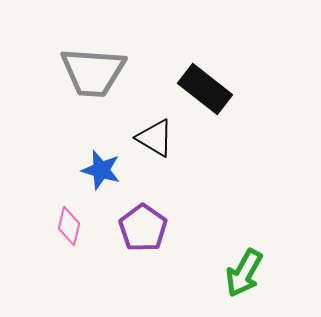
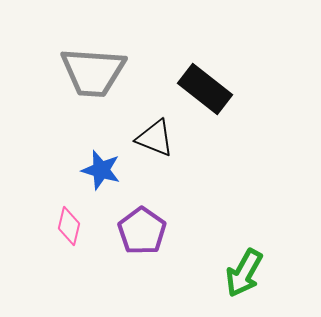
black triangle: rotated 9 degrees counterclockwise
purple pentagon: moved 1 px left, 3 px down
